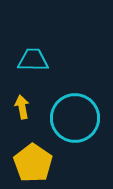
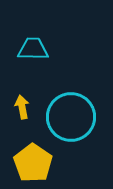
cyan trapezoid: moved 11 px up
cyan circle: moved 4 px left, 1 px up
